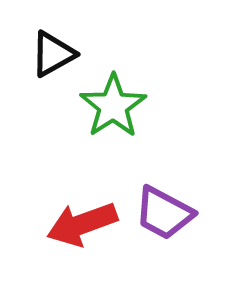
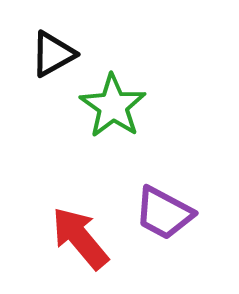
green star: rotated 4 degrees counterclockwise
red arrow: moved 2 px left, 14 px down; rotated 70 degrees clockwise
